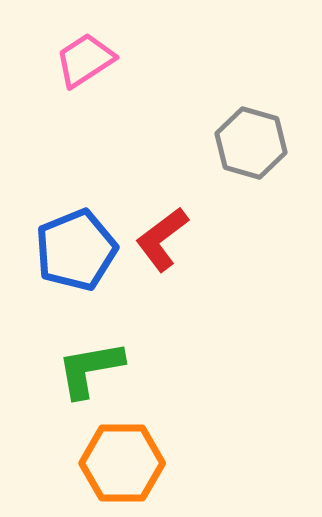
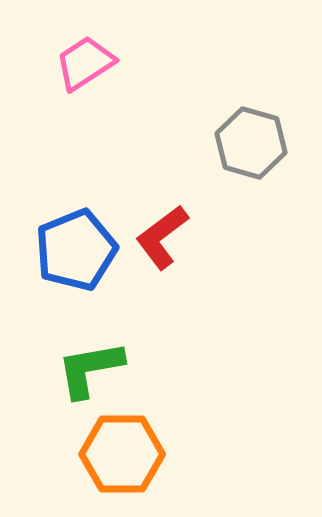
pink trapezoid: moved 3 px down
red L-shape: moved 2 px up
orange hexagon: moved 9 px up
